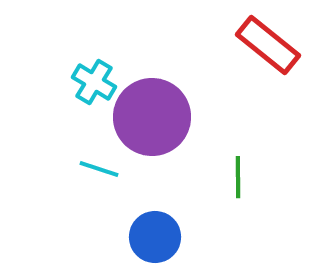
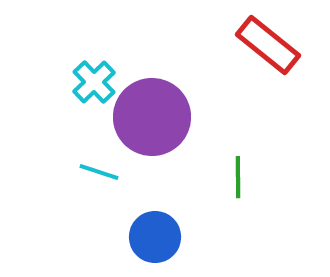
cyan cross: rotated 15 degrees clockwise
cyan line: moved 3 px down
